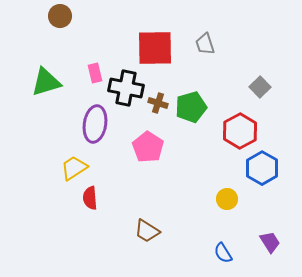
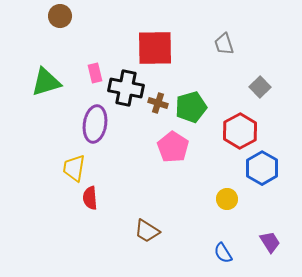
gray trapezoid: moved 19 px right
pink pentagon: moved 25 px right
yellow trapezoid: rotated 48 degrees counterclockwise
